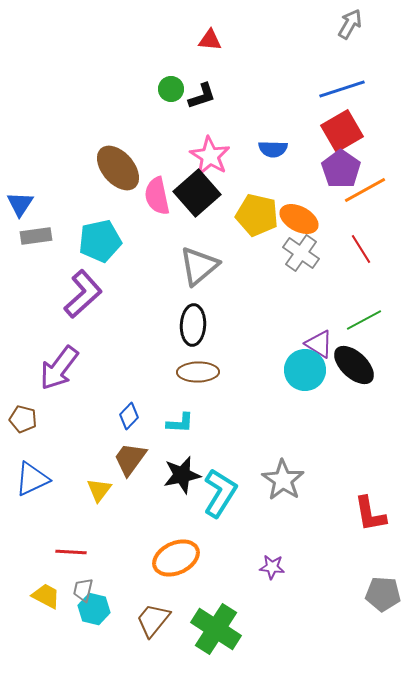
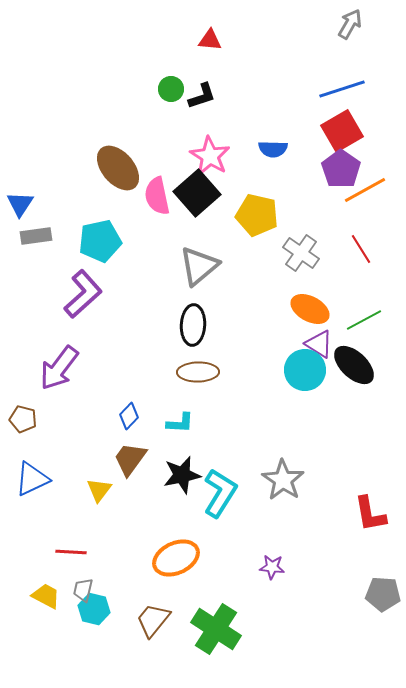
orange ellipse at (299, 219): moved 11 px right, 90 px down
